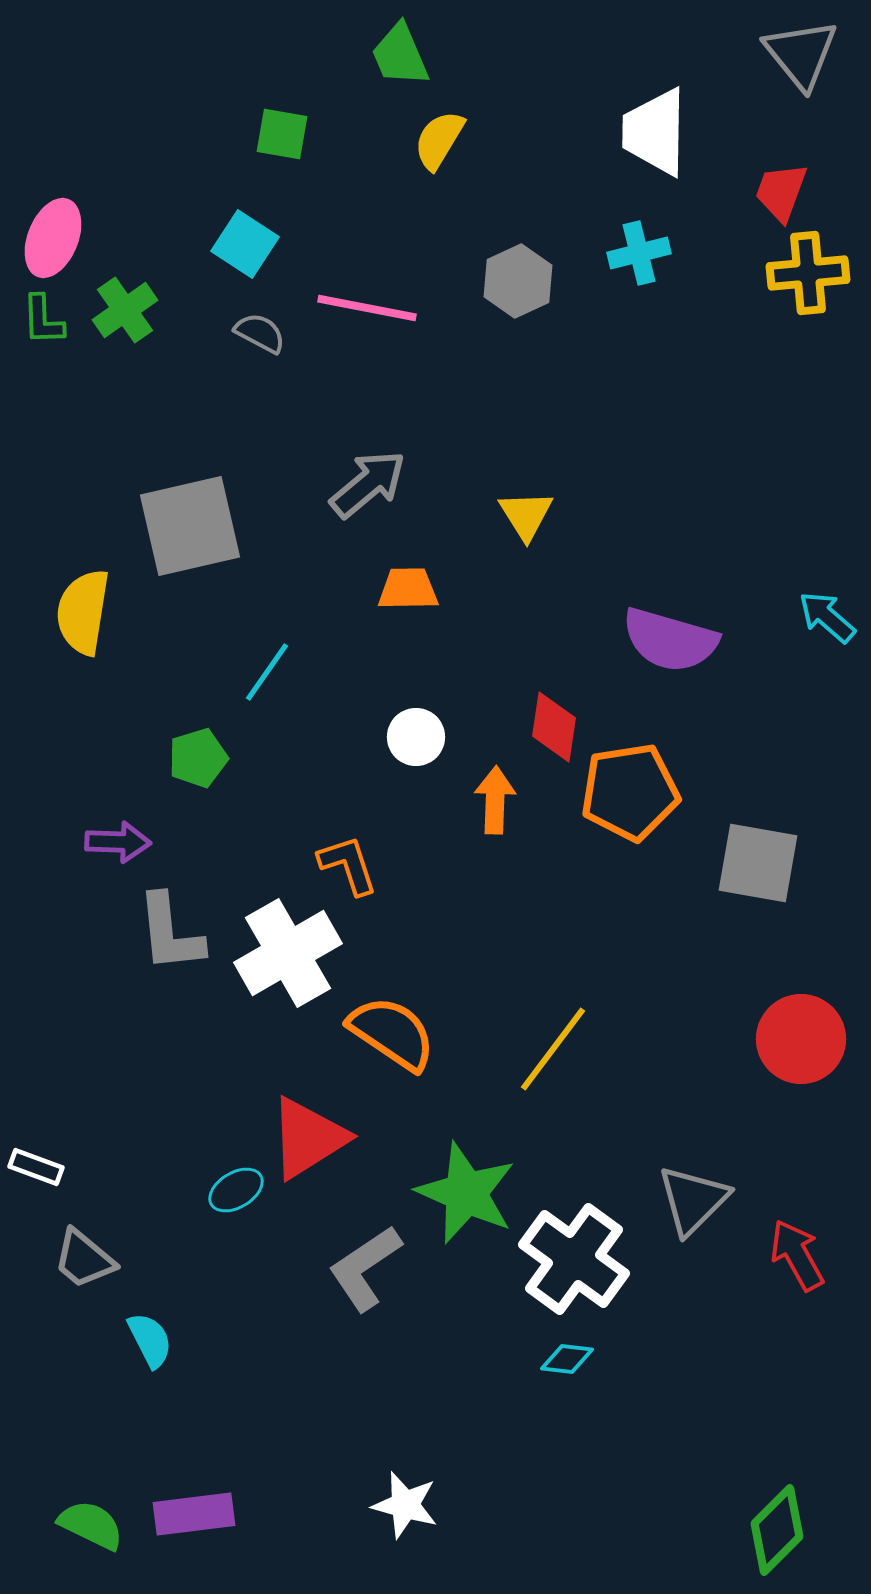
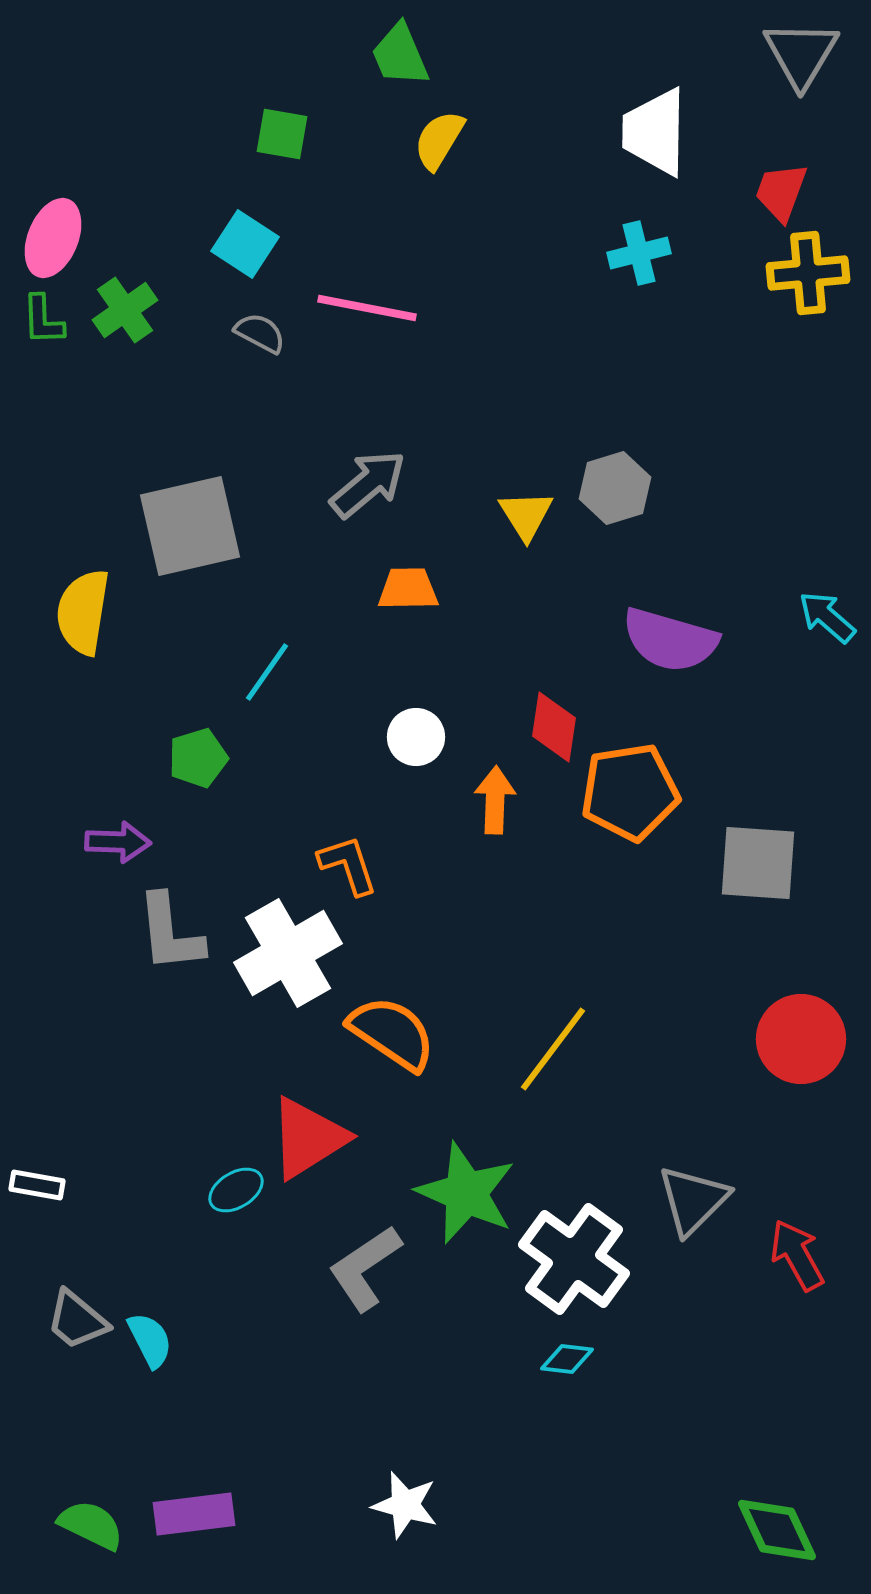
gray triangle at (801, 54): rotated 10 degrees clockwise
gray hexagon at (518, 281): moved 97 px right, 207 px down; rotated 8 degrees clockwise
gray square at (758, 863): rotated 6 degrees counterclockwise
white rectangle at (36, 1167): moved 1 px right, 18 px down; rotated 10 degrees counterclockwise
gray trapezoid at (84, 1259): moved 7 px left, 61 px down
green diamond at (777, 1530): rotated 70 degrees counterclockwise
